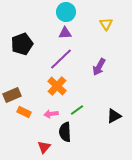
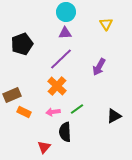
green line: moved 1 px up
pink arrow: moved 2 px right, 2 px up
